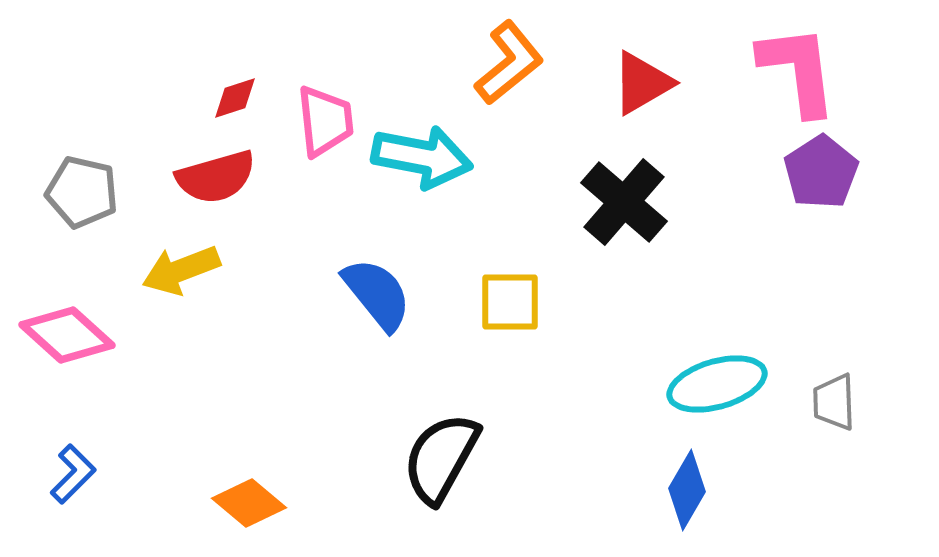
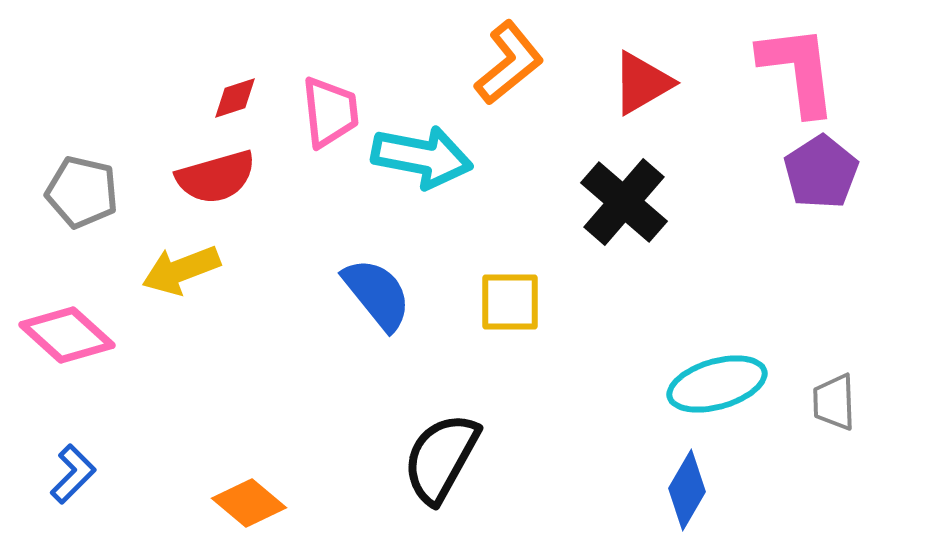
pink trapezoid: moved 5 px right, 9 px up
